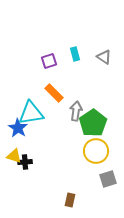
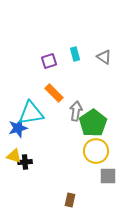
blue star: rotated 24 degrees clockwise
gray square: moved 3 px up; rotated 18 degrees clockwise
